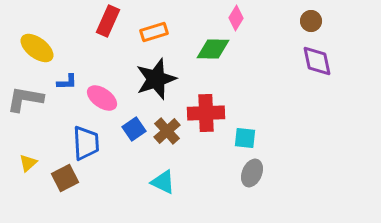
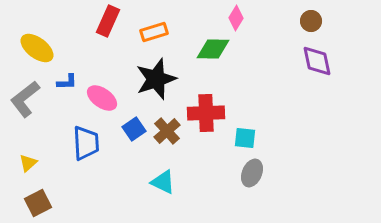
gray L-shape: rotated 48 degrees counterclockwise
brown square: moved 27 px left, 25 px down
